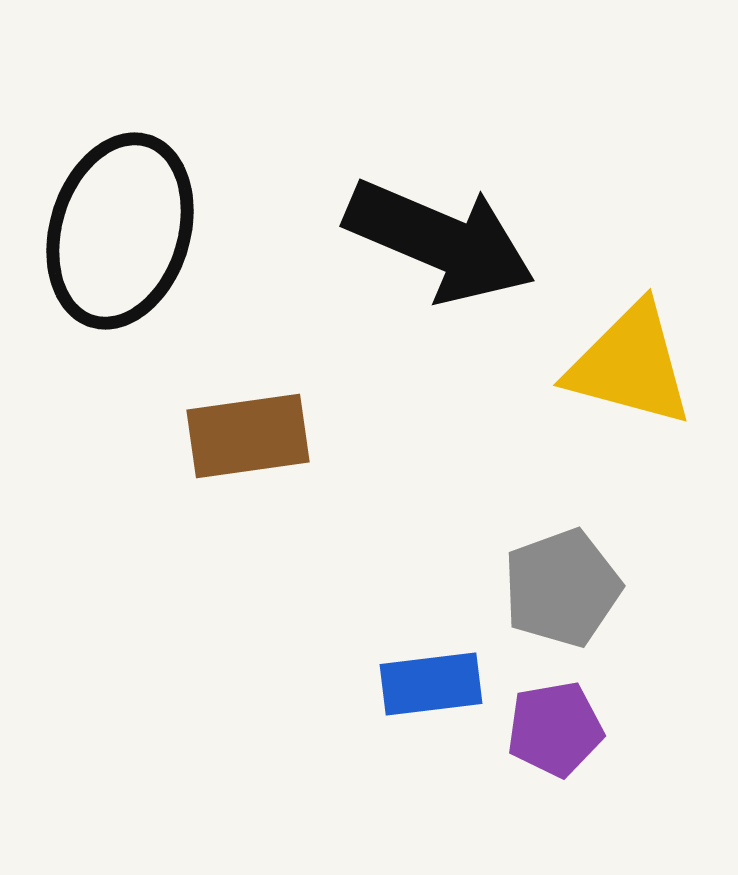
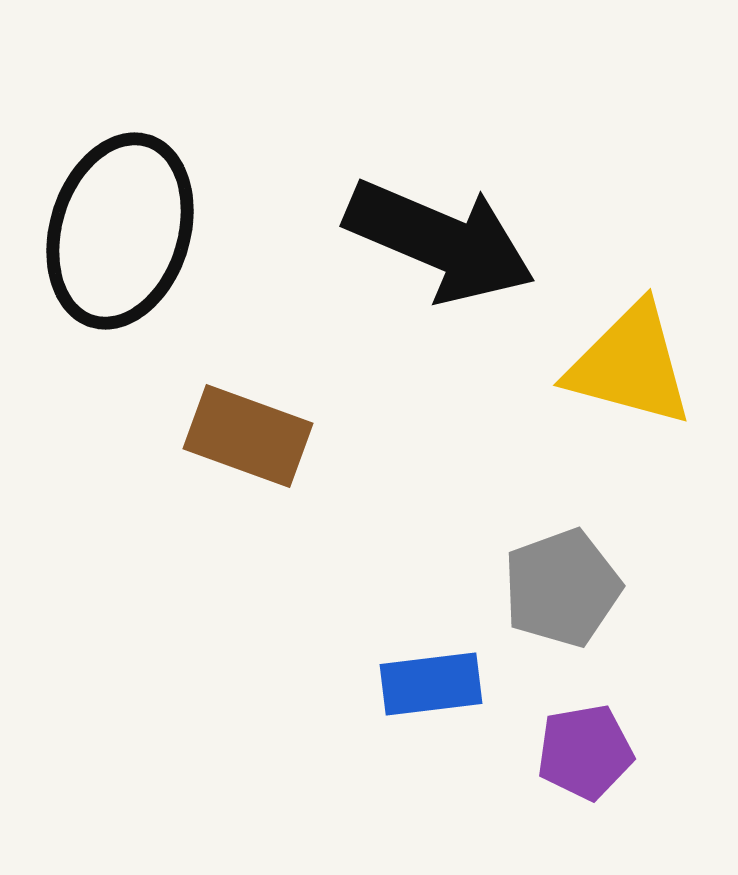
brown rectangle: rotated 28 degrees clockwise
purple pentagon: moved 30 px right, 23 px down
